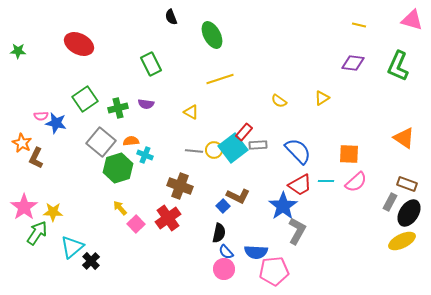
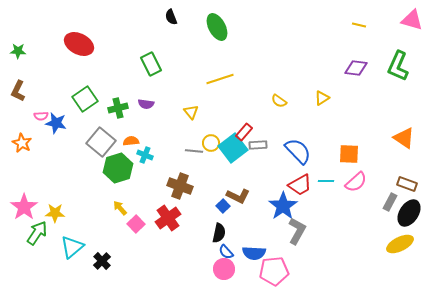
green ellipse at (212, 35): moved 5 px right, 8 px up
purple diamond at (353, 63): moved 3 px right, 5 px down
yellow triangle at (191, 112): rotated 21 degrees clockwise
yellow circle at (214, 150): moved 3 px left, 7 px up
brown L-shape at (36, 158): moved 18 px left, 67 px up
yellow star at (53, 212): moved 2 px right, 1 px down
yellow ellipse at (402, 241): moved 2 px left, 3 px down
blue semicircle at (256, 252): moved 2 px left, 1 px down
black cross at (91, 261): moved 11 px right
